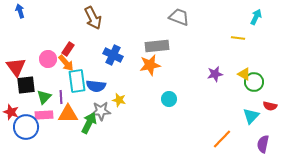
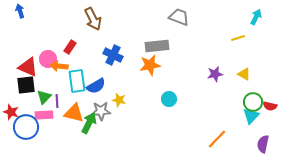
brown arrow: moved 1 px down
yellow line: rotated 24 degrees counterclockwise
red rectangle: moved 2 px right, 2 px up
orange arrow: moved 7 px left, 3 px down; rotated 138 degrees clockwise
red triangle: moved 12 px right; rotated 30 degrees counterclockwise
green circle: moved 1 px left, 20 px down
blue semicircle: rotated 36 degrees counterclockwise
purple line: moved 4 px left, 4 px down
orange triangle: moved 6 px right, 1 px up; rotated 15 degrees clockwise
orange line: moved 5 px left
